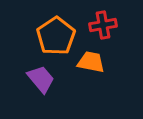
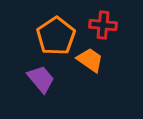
red cross: rotated 16 degrees clockwise
orange trapezoid: moved 1 px left, 2 px up; rotated 24 degrees clockwise
